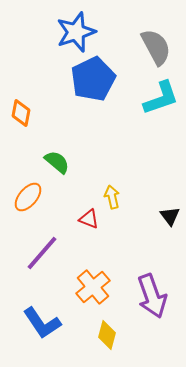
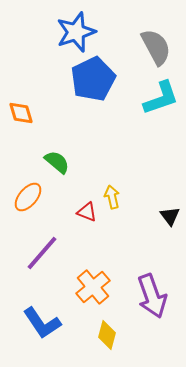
orange diamond: rotated 28 degrees counterclockwise
red triangle: moved 2 px left, 7 px up
